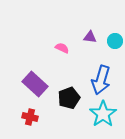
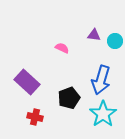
purple triangle: moved 4 px right, 2 px up
purple rectangle: moved 8 px left, 2 px up
red cross: moved 5 px right
